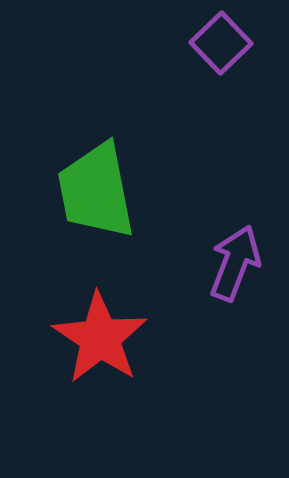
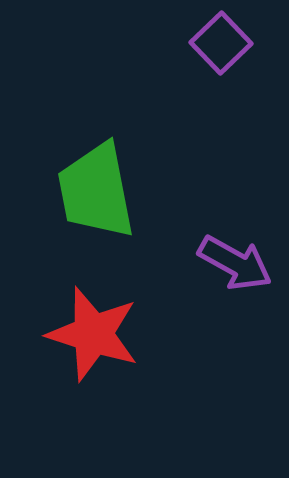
purple arrow: rotated 98 degrees clockwise
red star: moved 7 px left, 4 px up; rotated 16 degrees counterclockwise
